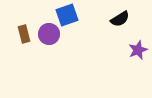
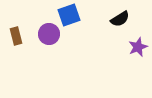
blue square: moved 2 px right
brown rectangle: moved 8 px left, 2 px down
purple star: moved 3 px up
